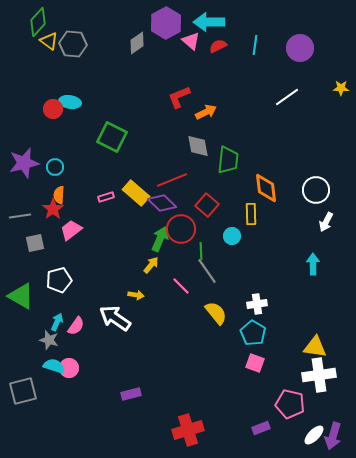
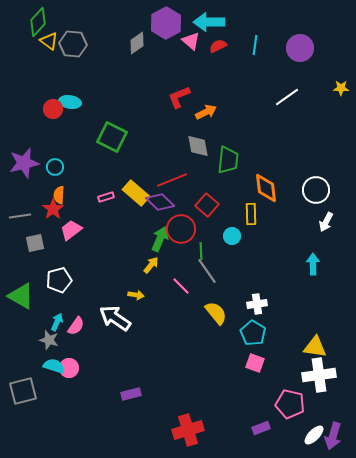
purple diamond at (162, 203): moved 2 px left, 1 px up
